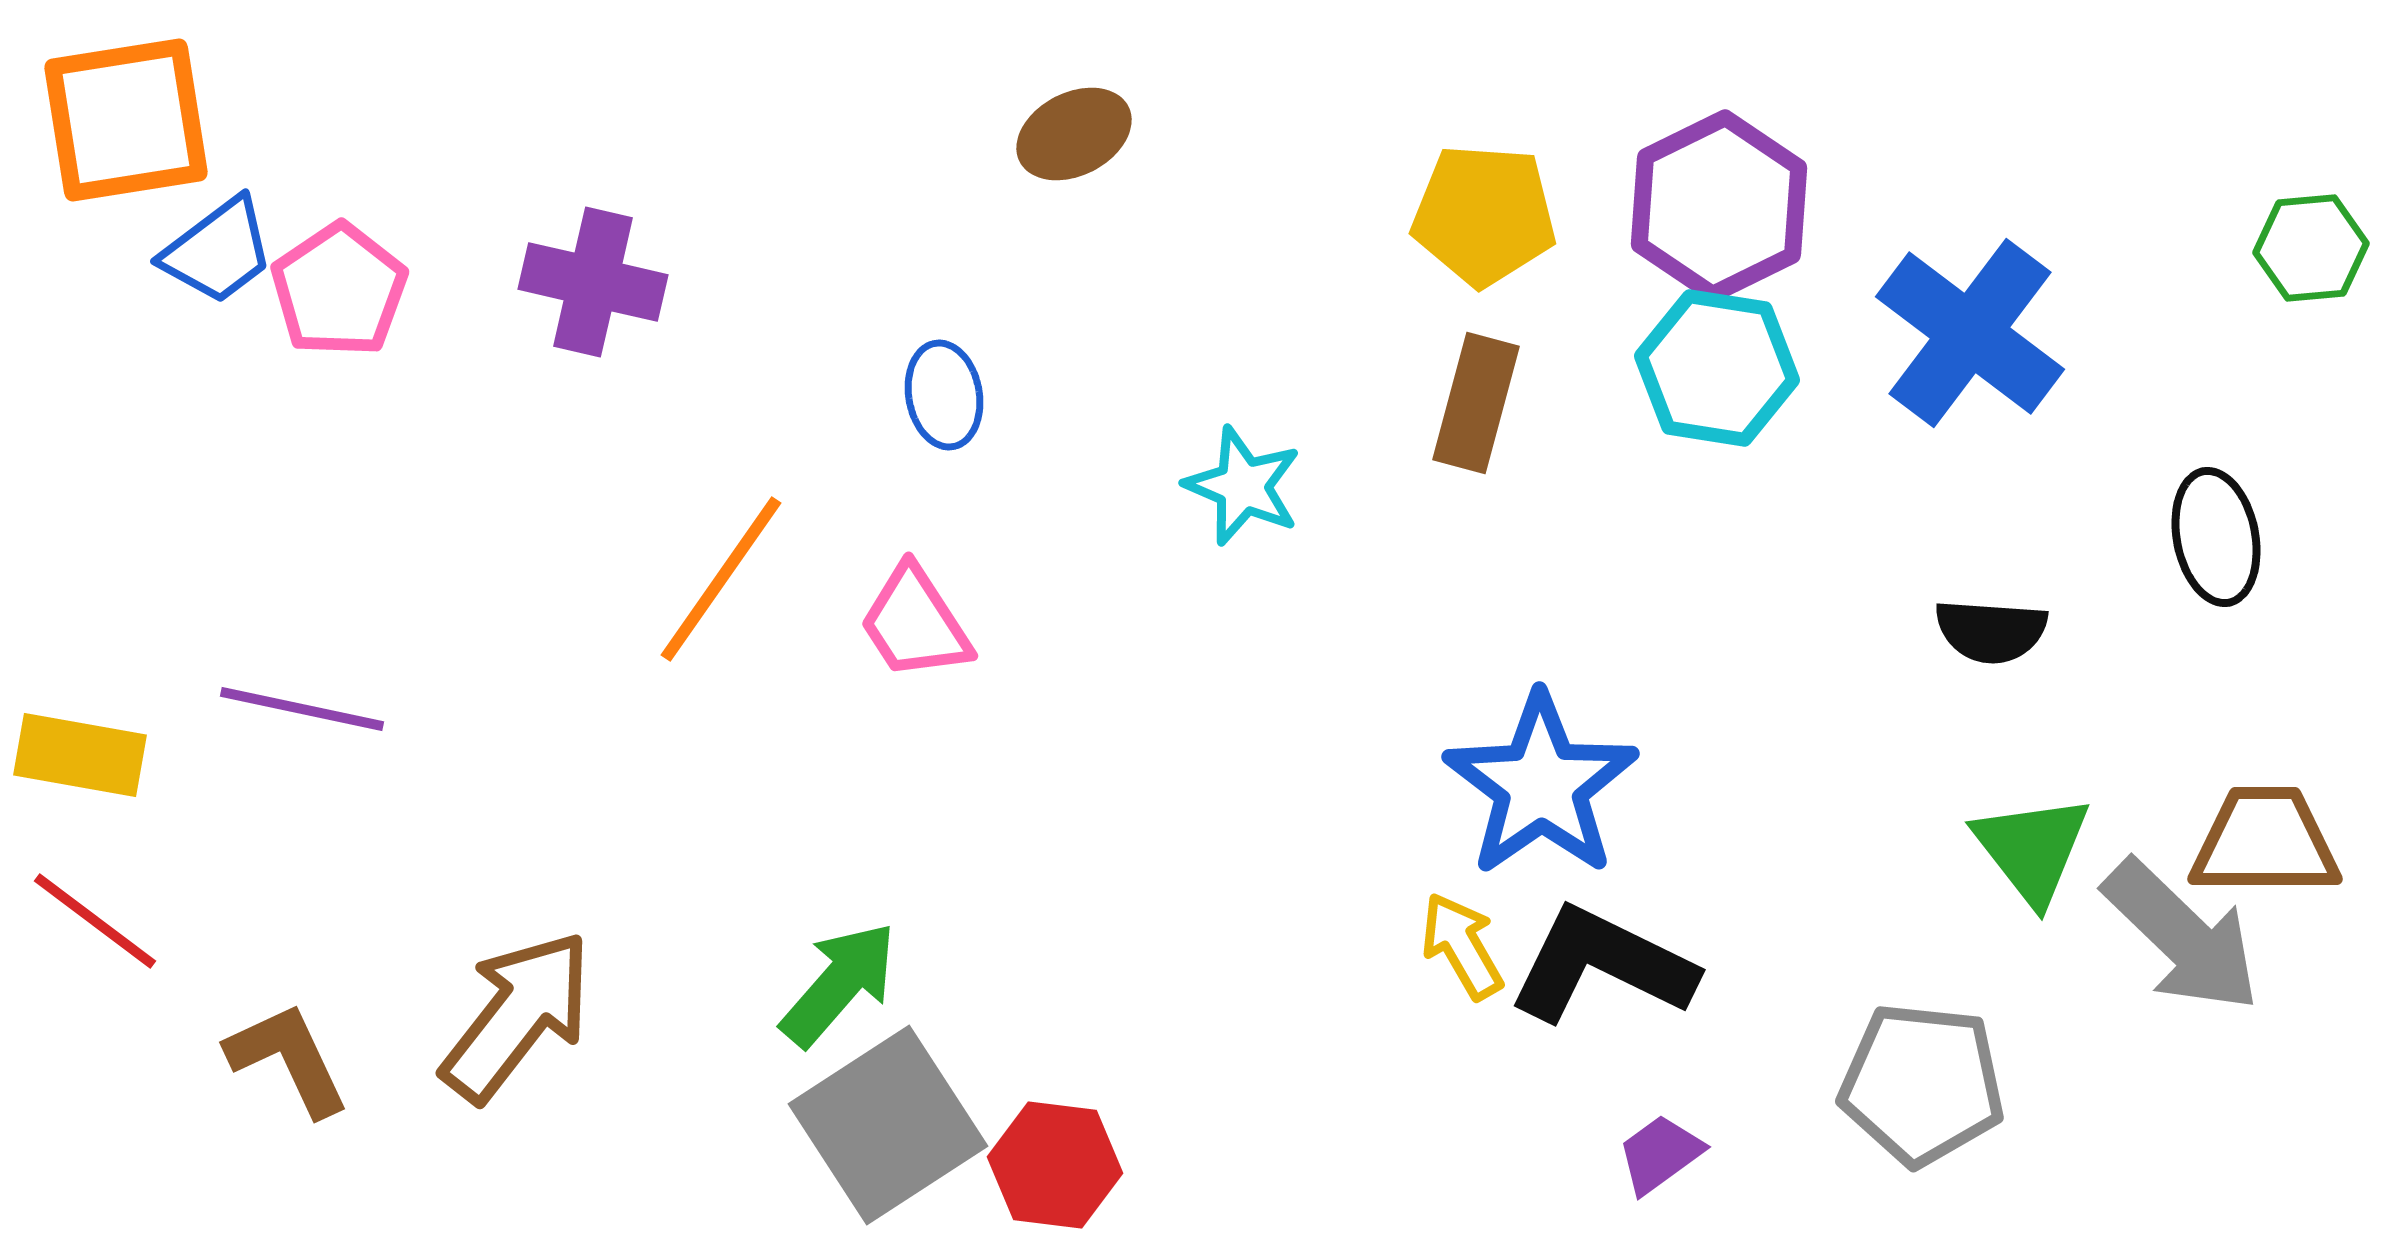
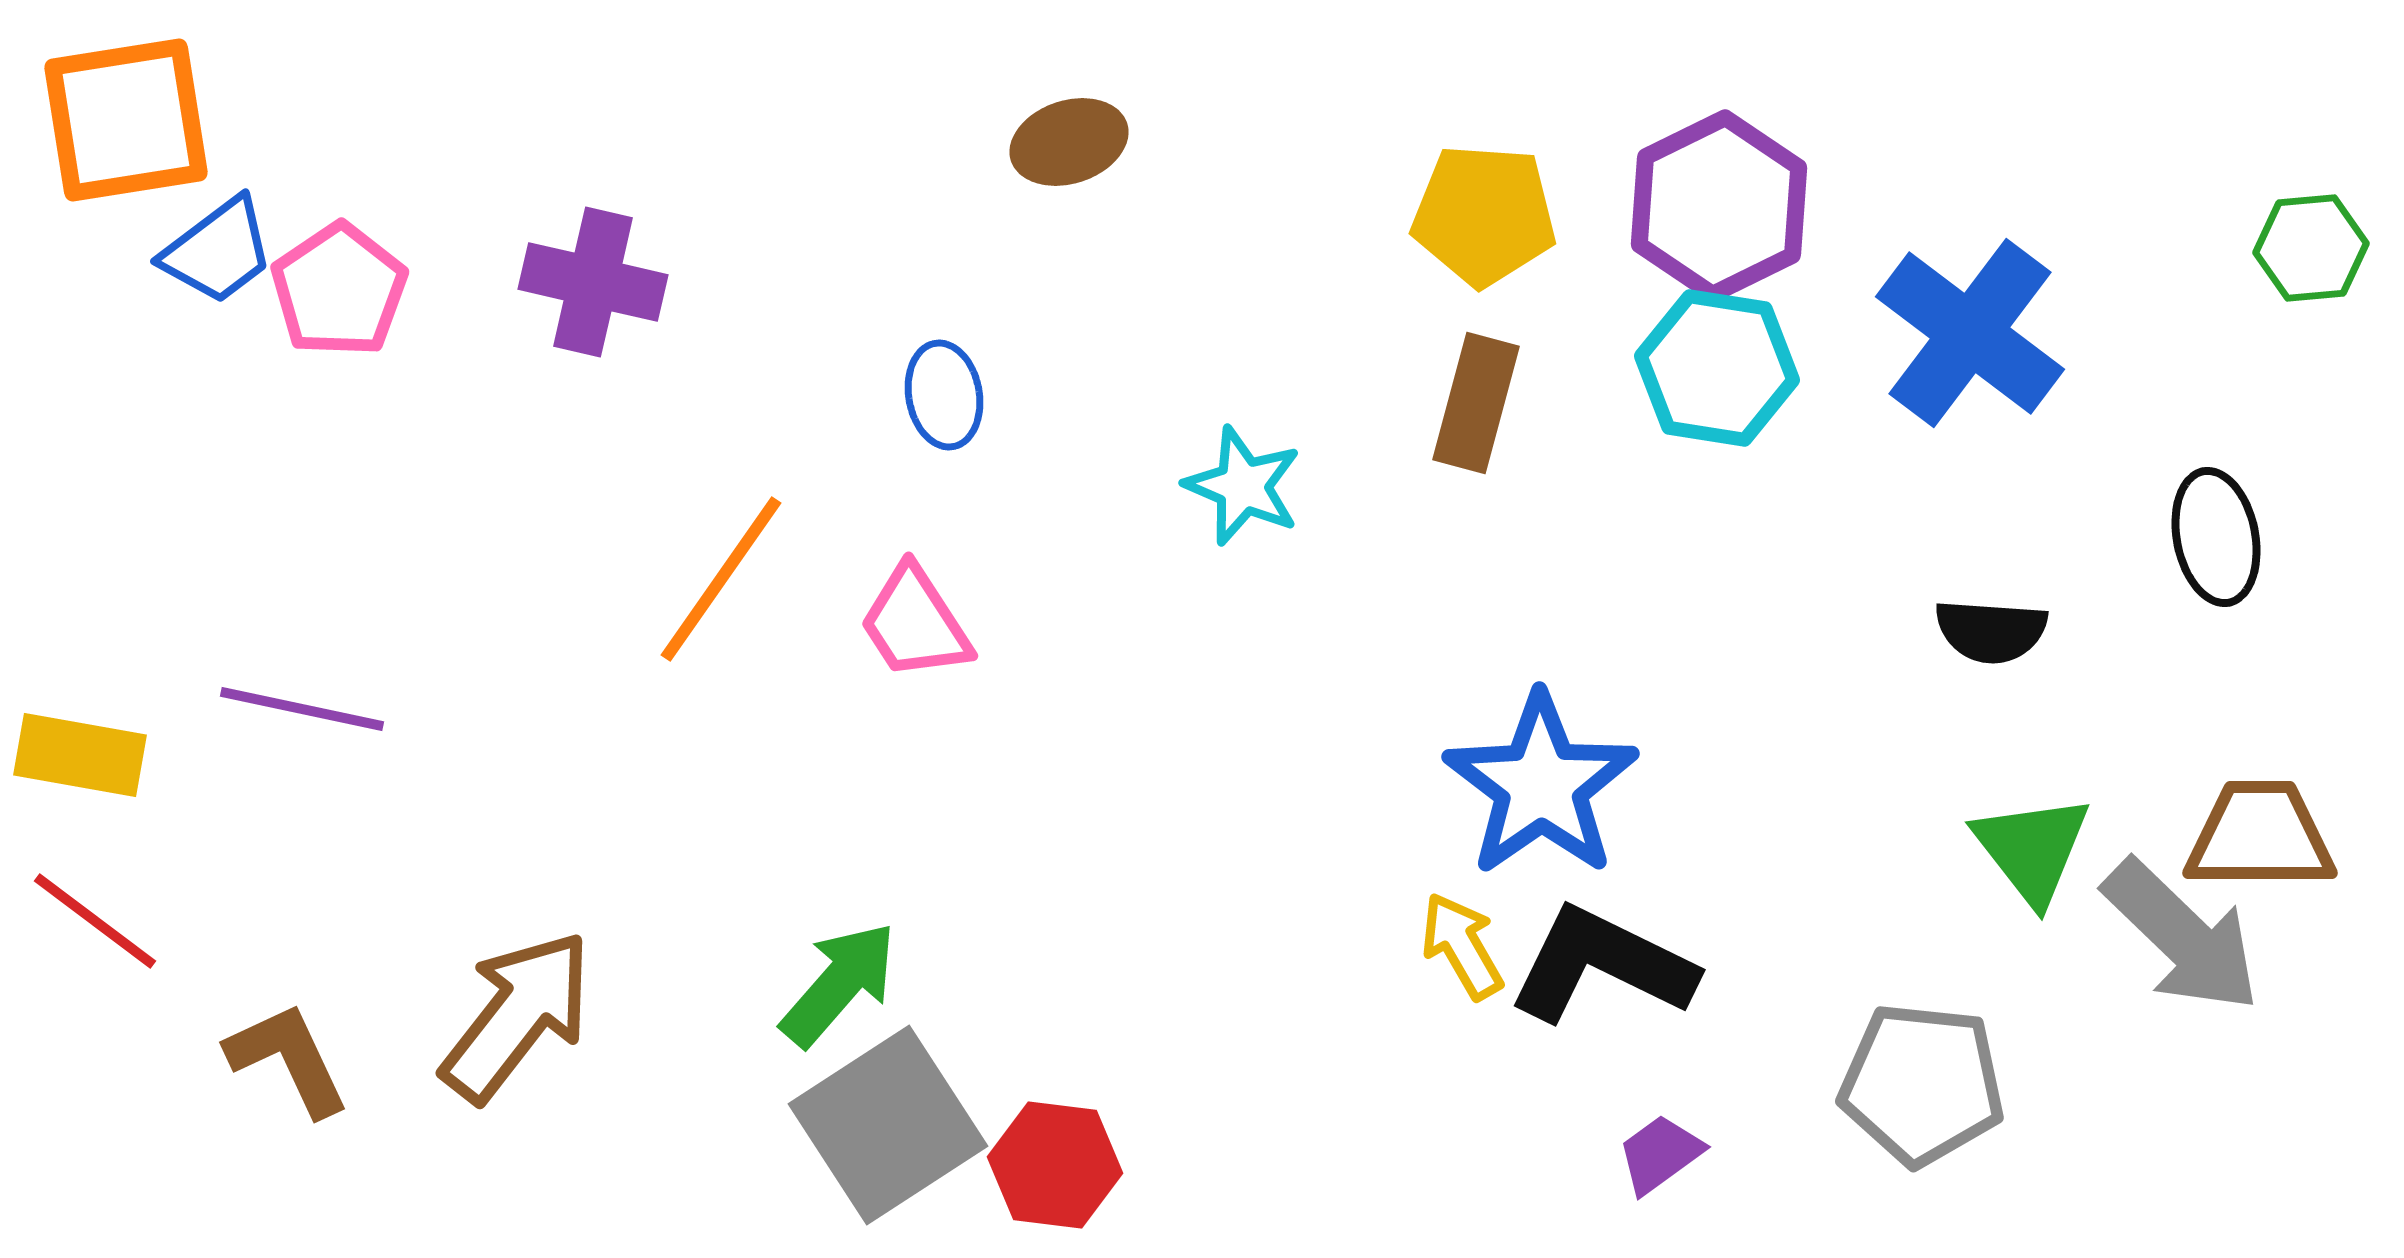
brown ellipse: moved 5 px left, 8 px down; rotated 9 degrees clockwise
brown trapezoid: moved 5 px left, 6 px up
